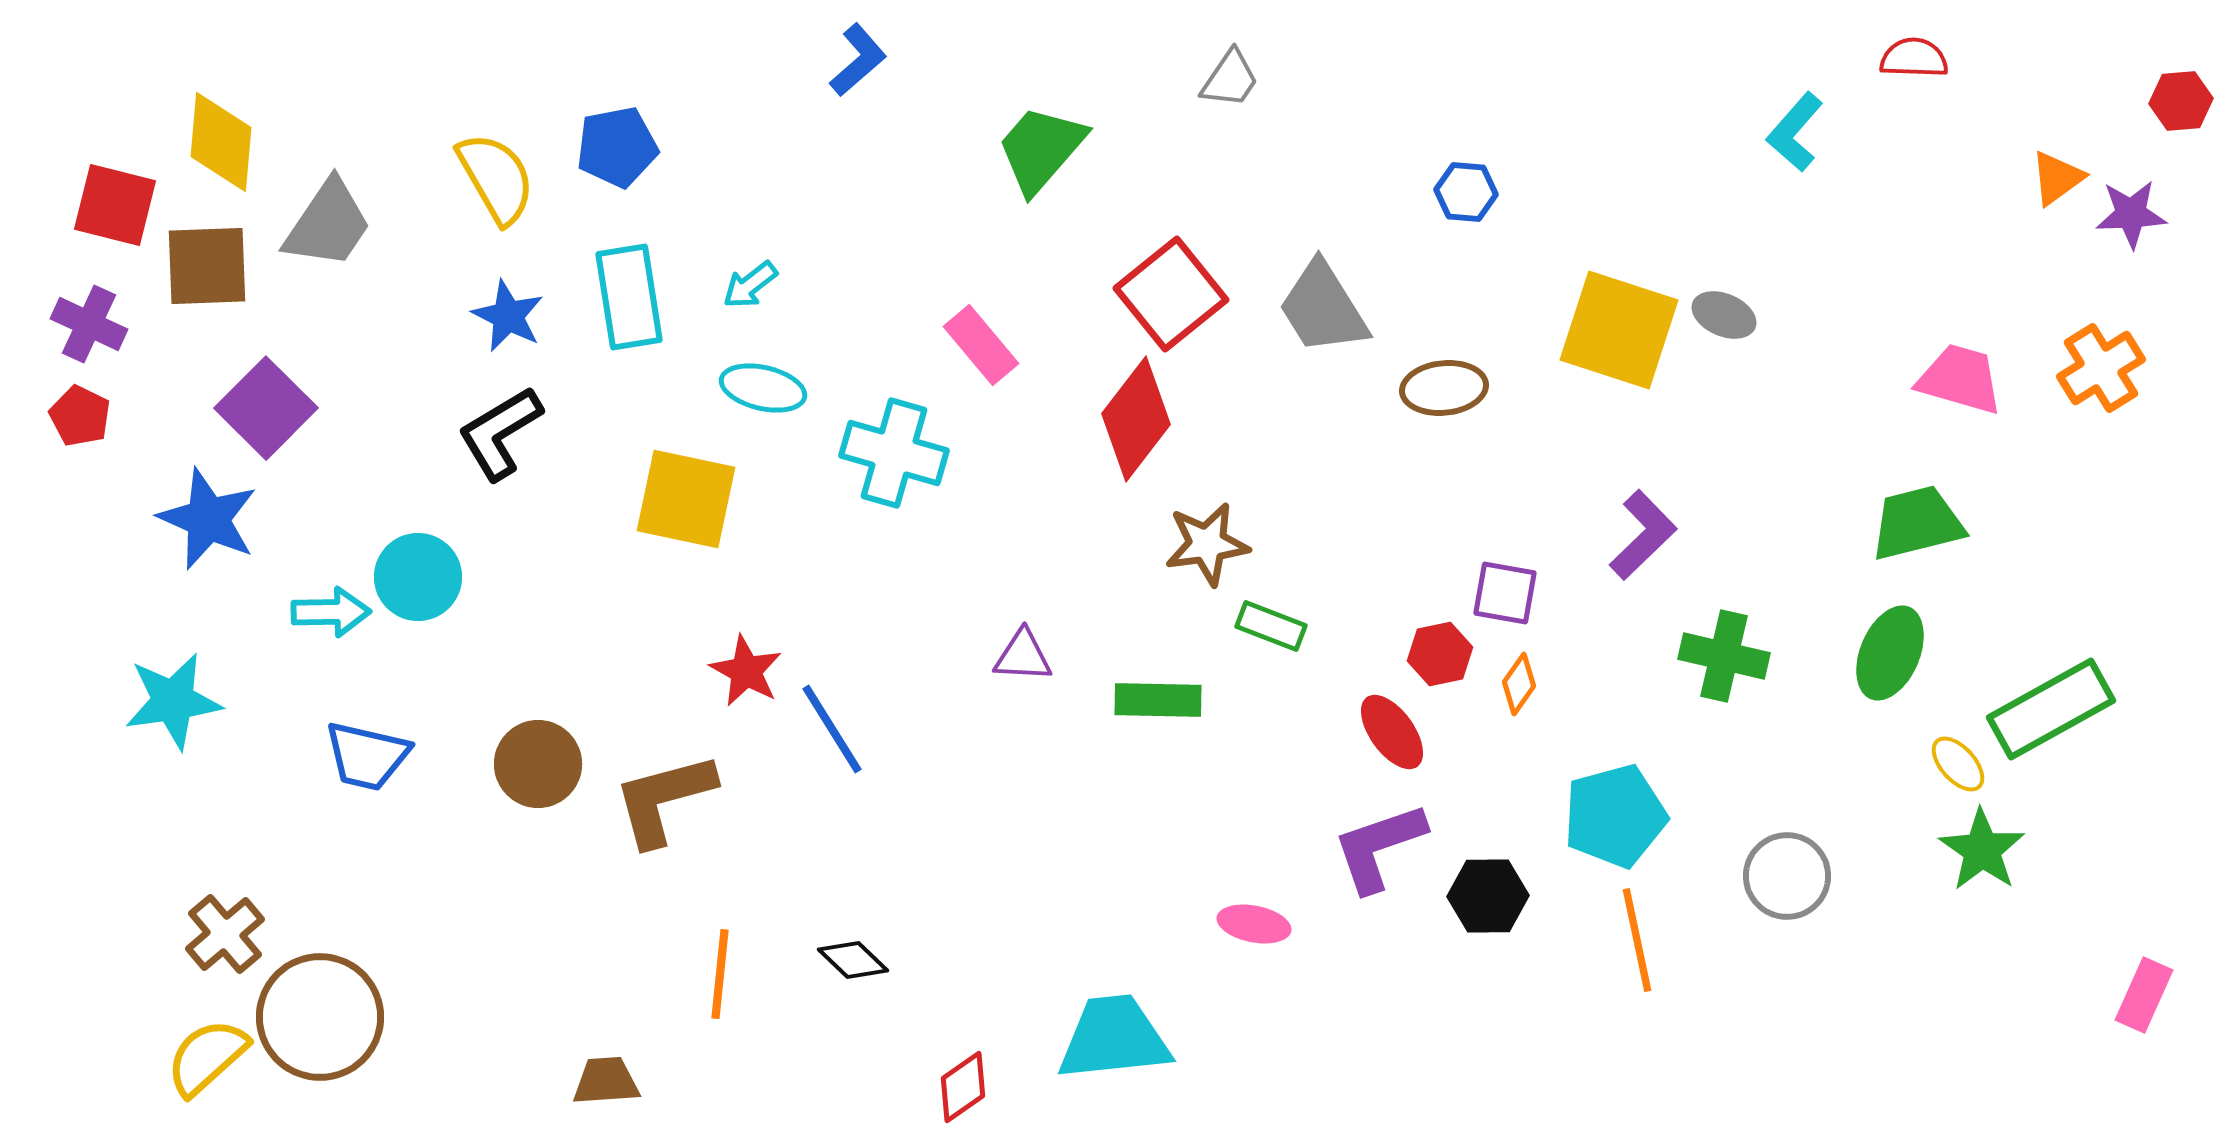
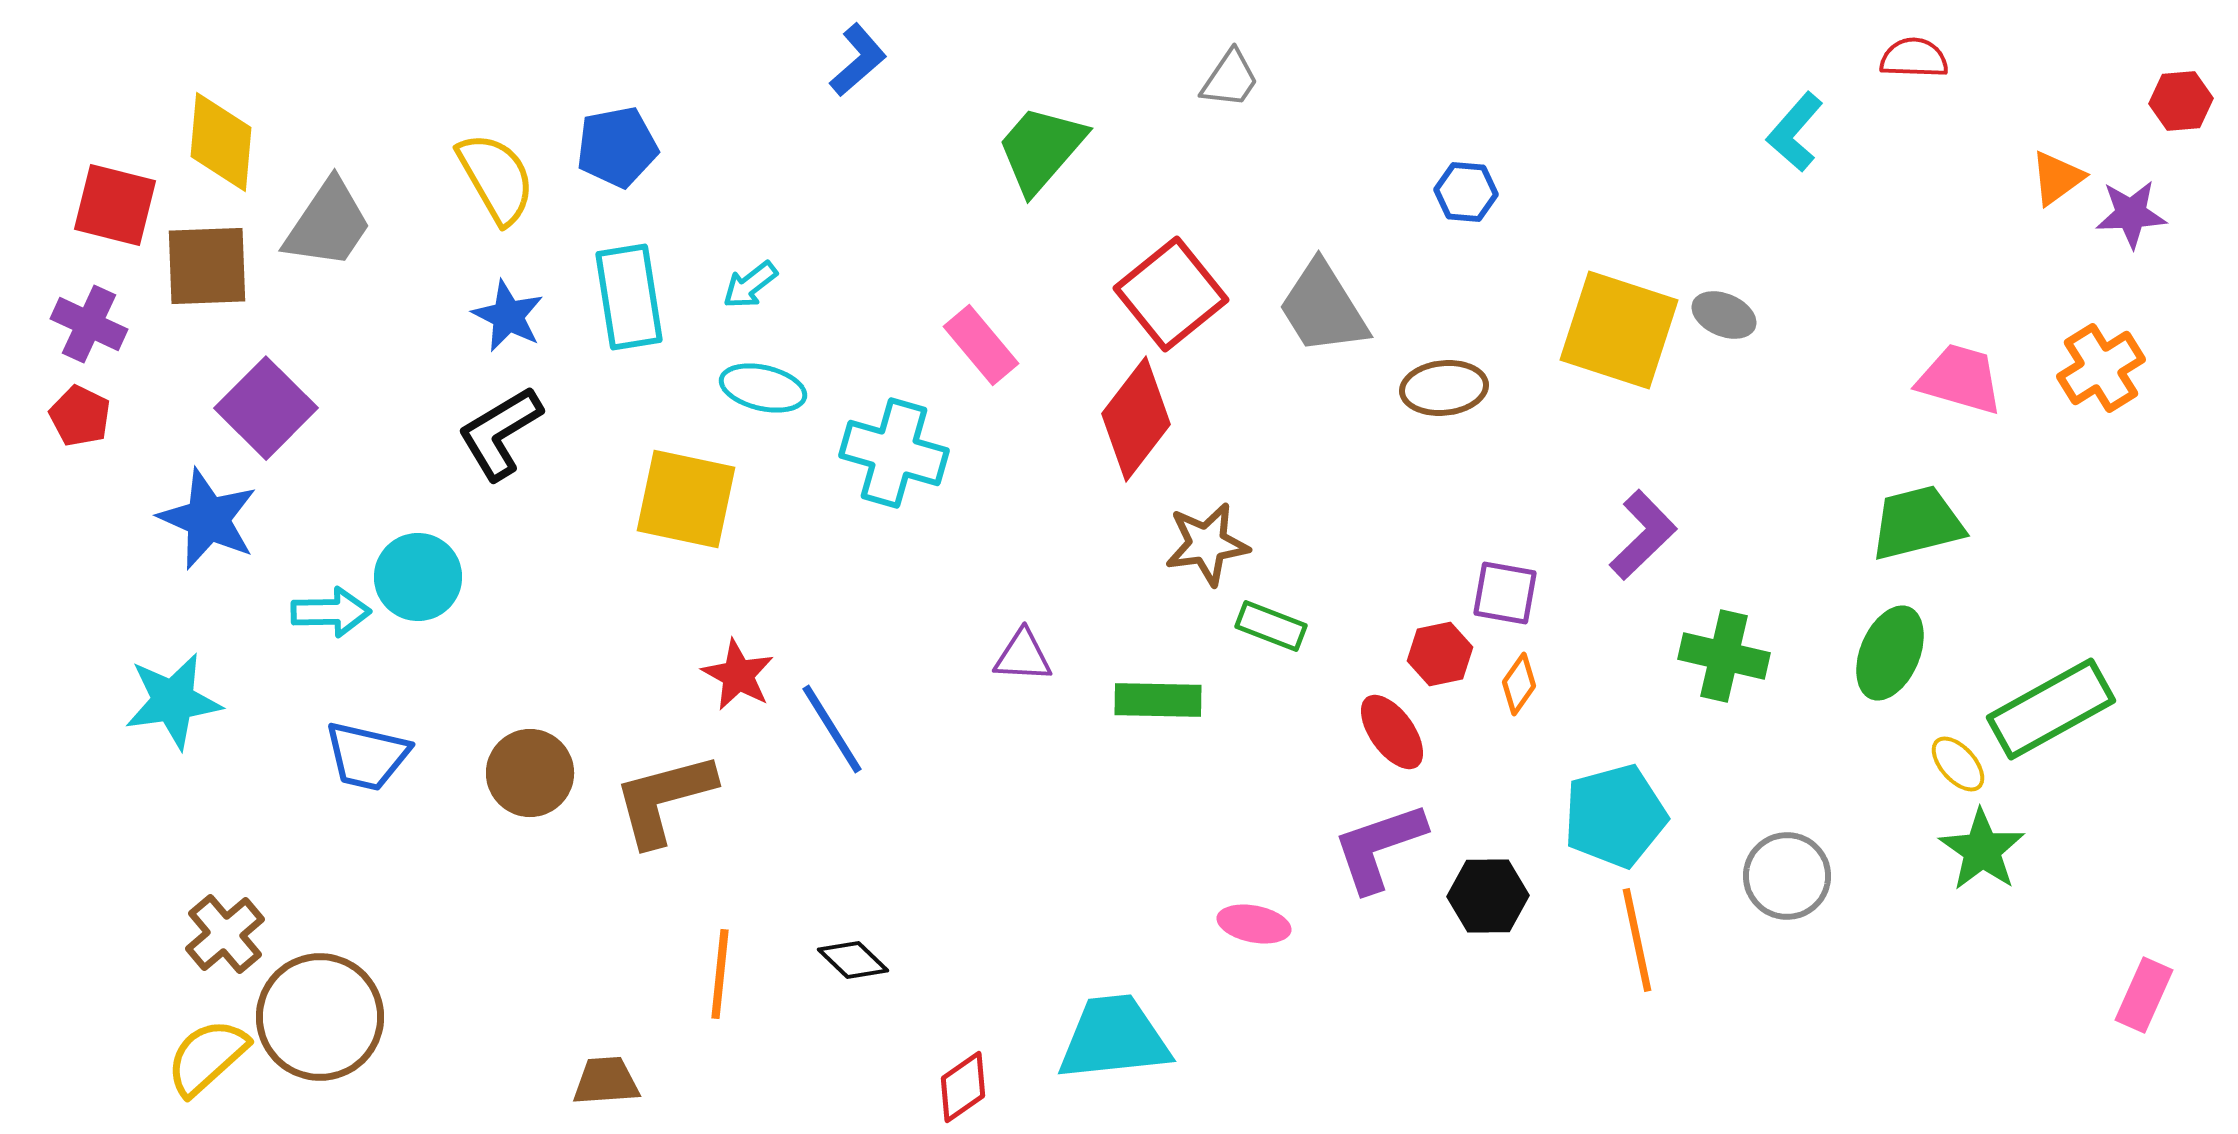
red star at (746, 671): moved 8 px left, 4 px down
brown circle at (538, 764): moved 8 px left, 9 px down
